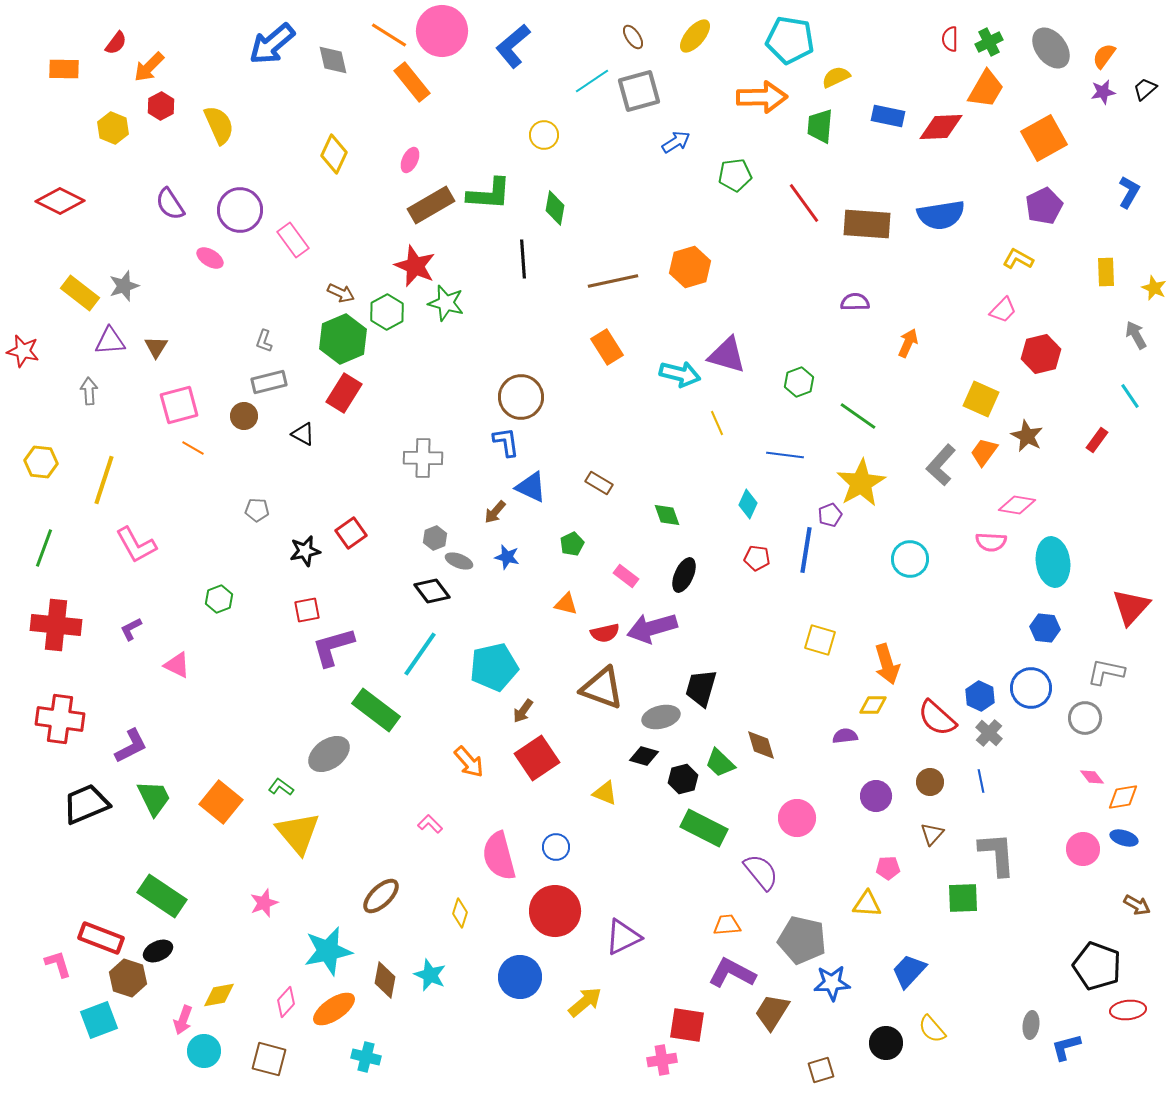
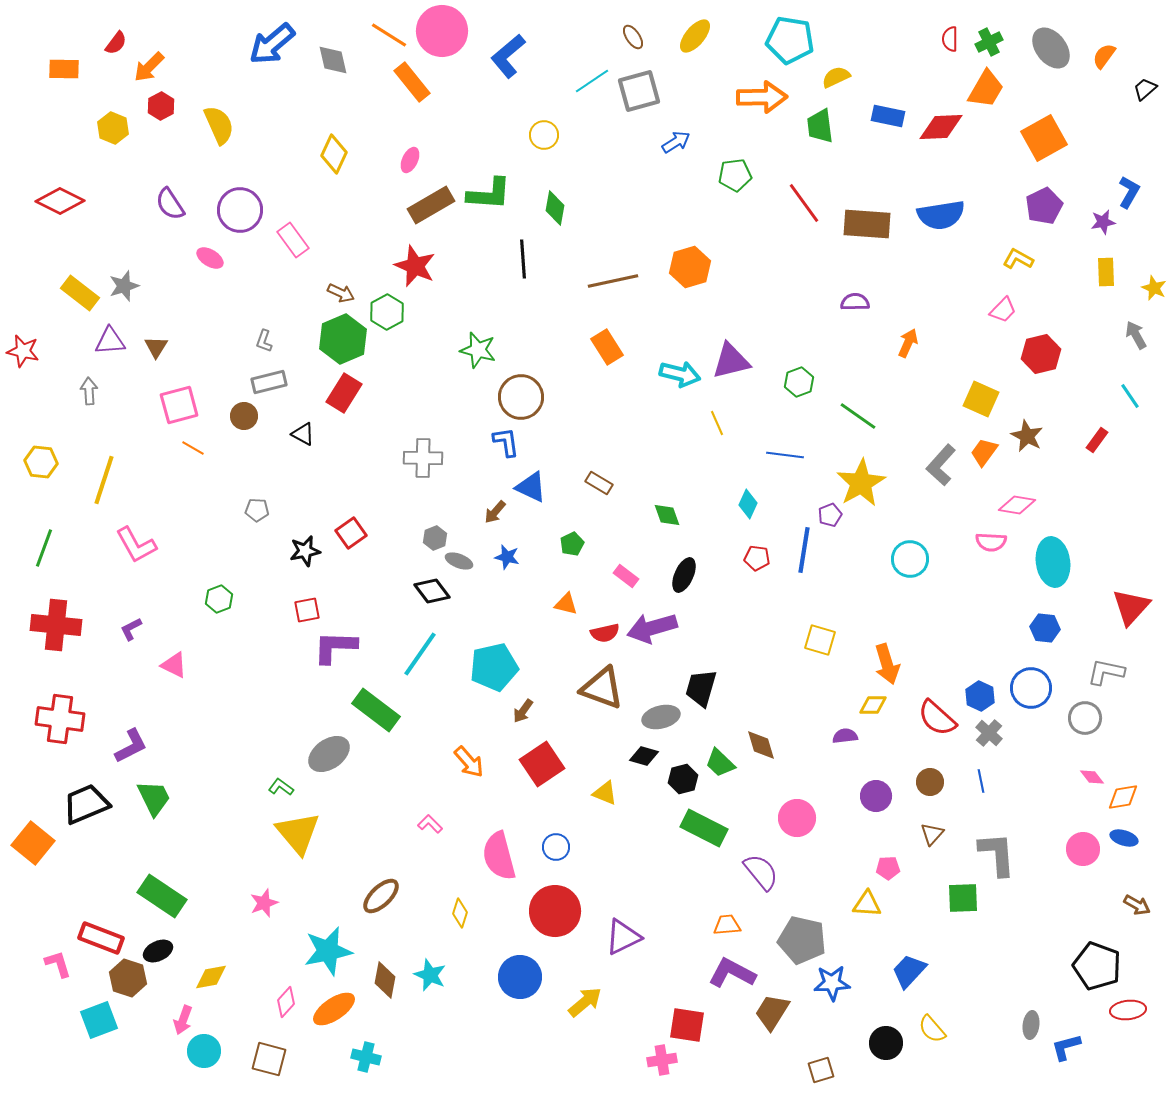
blue L-shape at (513, 46): moved 5 px left, 10 px down
purple star at (1103, 92): moved 130 px down
green trapezoid at (820, 126): rotated 12 degrees counterclockwise
green star at (446, 303): moved 32 px right, 47 px down
purple triangle at (727, 355): moved 4 px right, 6 px down; rotated 30 degrees counterclockwise
blue line at (806, 550): moved 2 px left
purple L-shape at (333, 647): moved 2 px right; rotated 18 degrees clockwise
pink triangle at (177, 665): moved 3 px left
red square at (537, 758): moved 5 px right, 6 px down
orange square at (221, 802): moved 188 px left, 41 px down
yellow diamond at (219, 995): moved 8 px left, 18 px up
